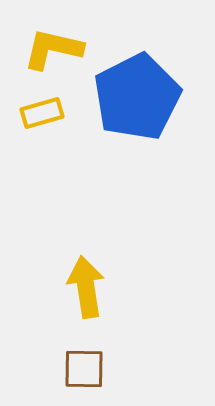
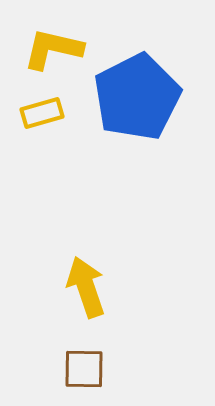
yellow arrow: rotated 10 degrees counterclockwise
